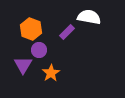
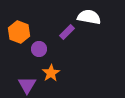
orange hexagon: moved 12 px left, 3 px down
purple circle: moved 1 px up
purple triangle: moved 4 px right, 20 px down
